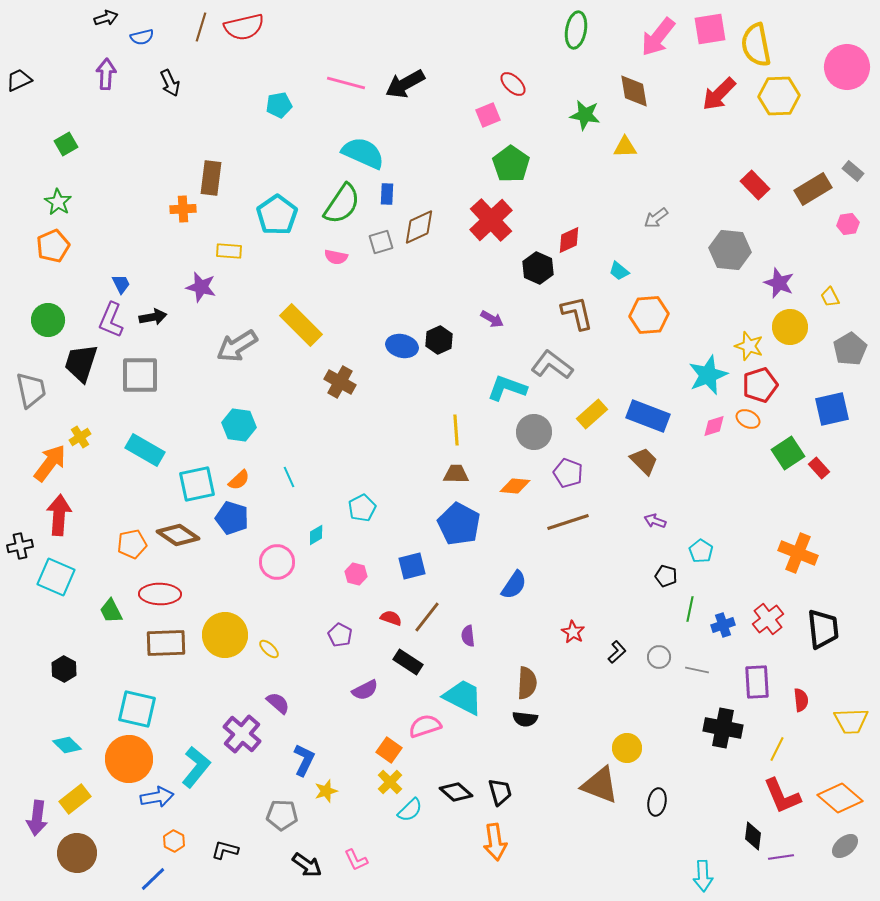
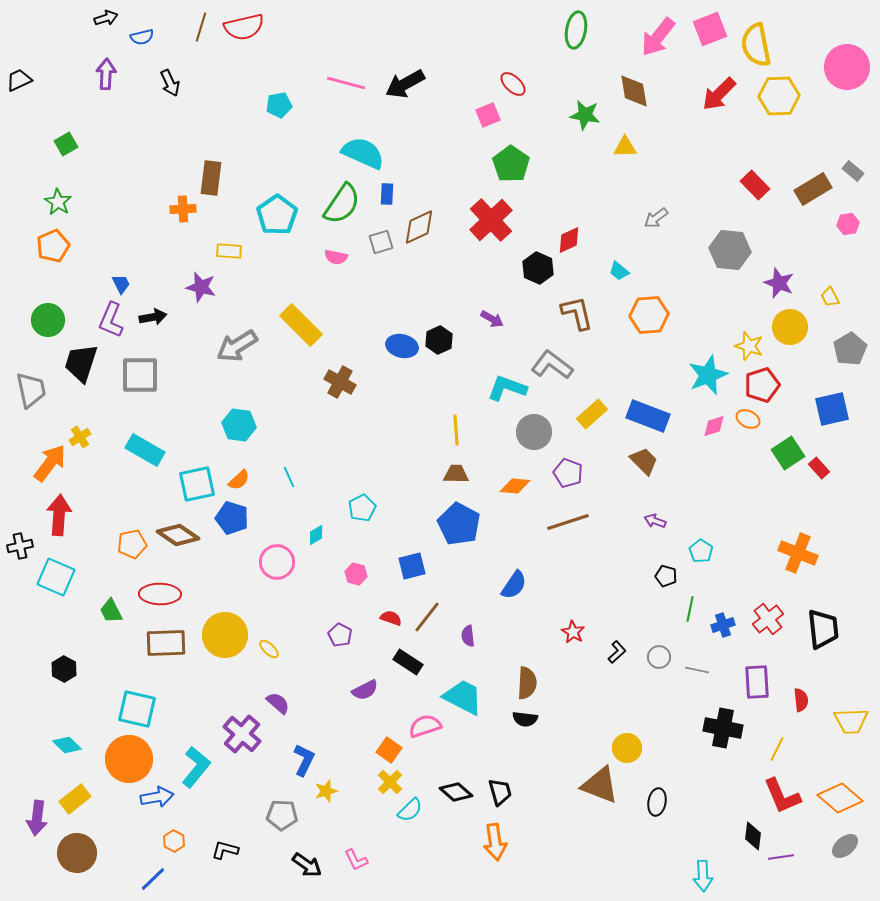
pink square at (710, 29): rotated 12 degrees counterclockwise
red pentagon at (760, 385): moved 2 px right
